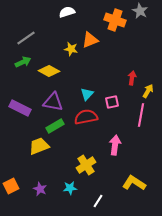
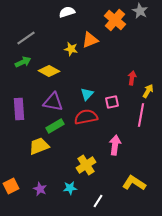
orange cross: rotated 20 degrees clockwise
purple rectangle: moved 1 px left, 1 px down; rotated 60 degrees clockwise
